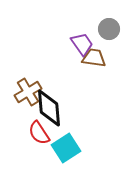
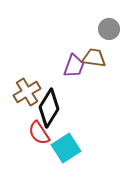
purple trapezoid: moved 8 px left, 22 px down; rotated 55 degrees clockwise
brown cross: moved 1 px left
black diamond: rotated 36 degrees clockwise
